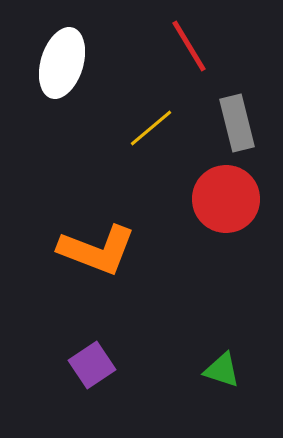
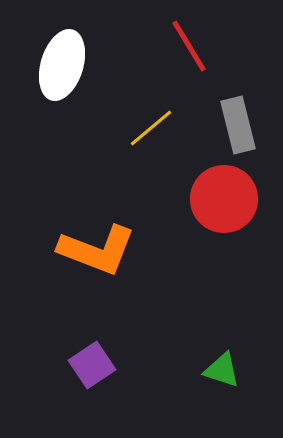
white ellipse: moved 2 px down
gray rectangle: moved 1 px right, 2 px down
red circle: moved 2 px left
